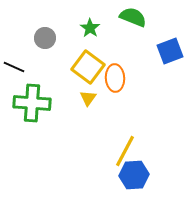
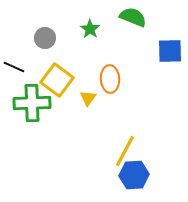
green star: moved 1 px down
blue square: rotated 20 degrees clockwise
yellow square: moved 31 px left, 13 px down
orange ellipse: moved 5 px left, 1 px down
green cross: rotated 6 degrees counterclockwise
